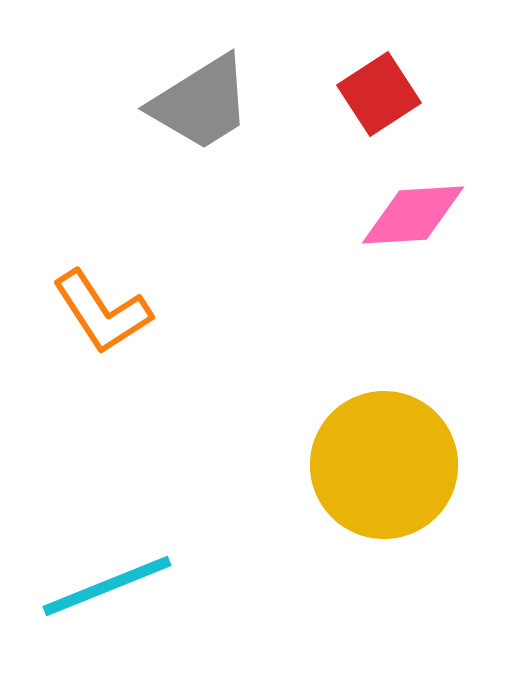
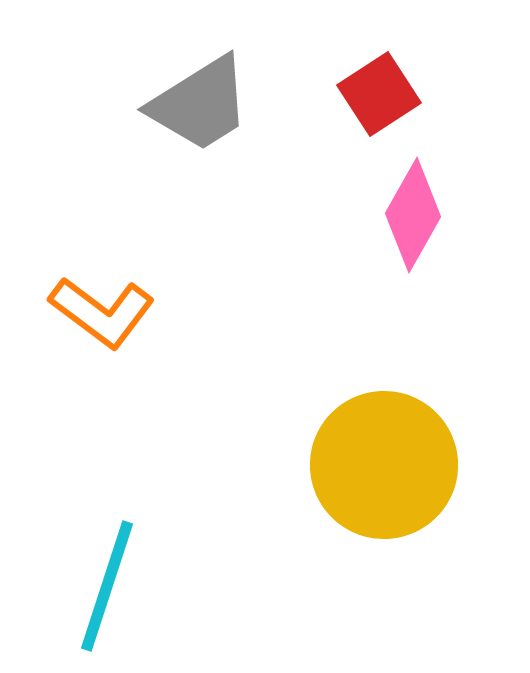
gray trapezoid: moved 1 px left, 1 px down
pink diamond: rotated 57 degrees counterclockwise
orange L-shape: rotated 20 degrees counterclockwise
cyan line: rotated 50 degrees counterclockwise
